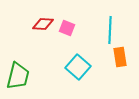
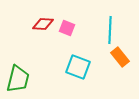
orange rectangle: rotated 30 degrees counterclockwise
cyan square: rotated 20 degrees counterclockwise
green trapezoid: moved 3 px down
